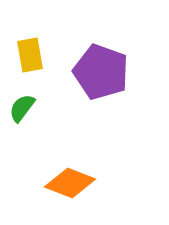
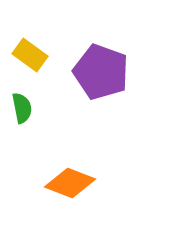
yellow rectangle: rotated 44 degrees counterclockwise
green semicircle: rotated 132 degrees clockwise
